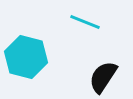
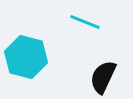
black semicircle: rotated 8 degrees counterclockwise
